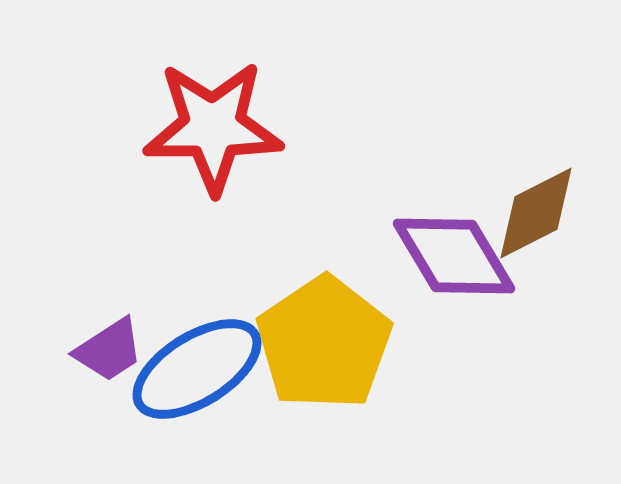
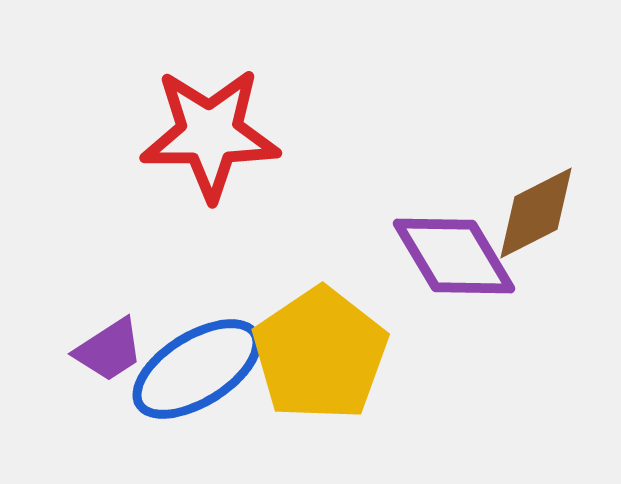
red star: moved 3 px left, 7 px down
yellow pentagon: moved 4 px left, 11 px down
